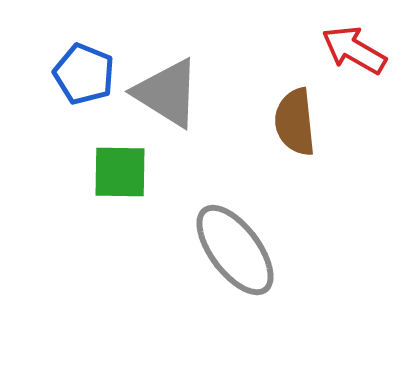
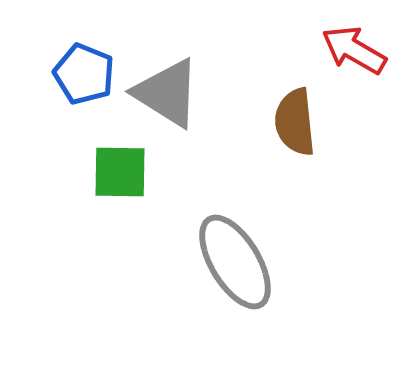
gray ellipse: moved 12 px down; rotated 6 degrees clockwise
